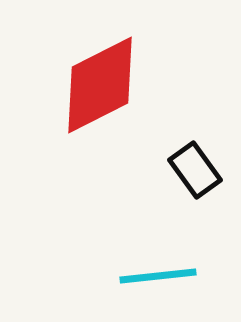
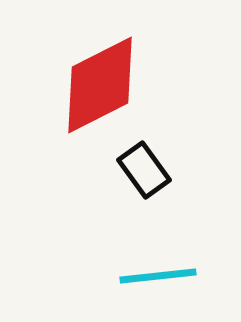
black rectangle: moved 51 px left
